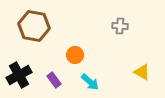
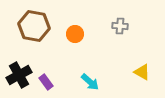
orange circle: moved 21 px up
purple rectangle: moved 8 px left, 2 px down
